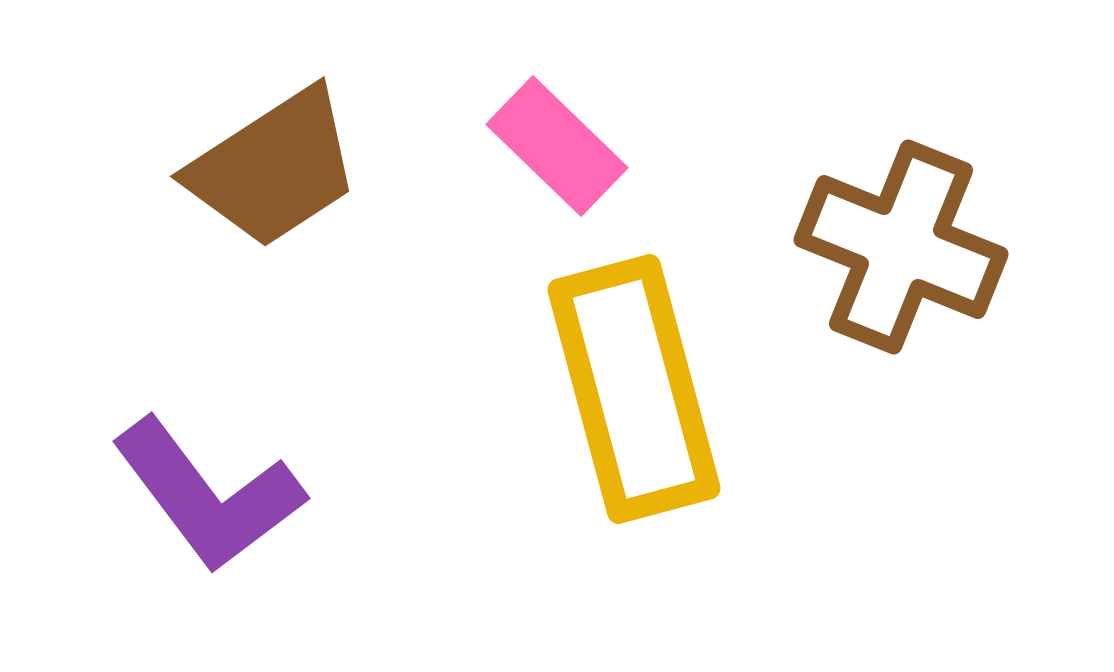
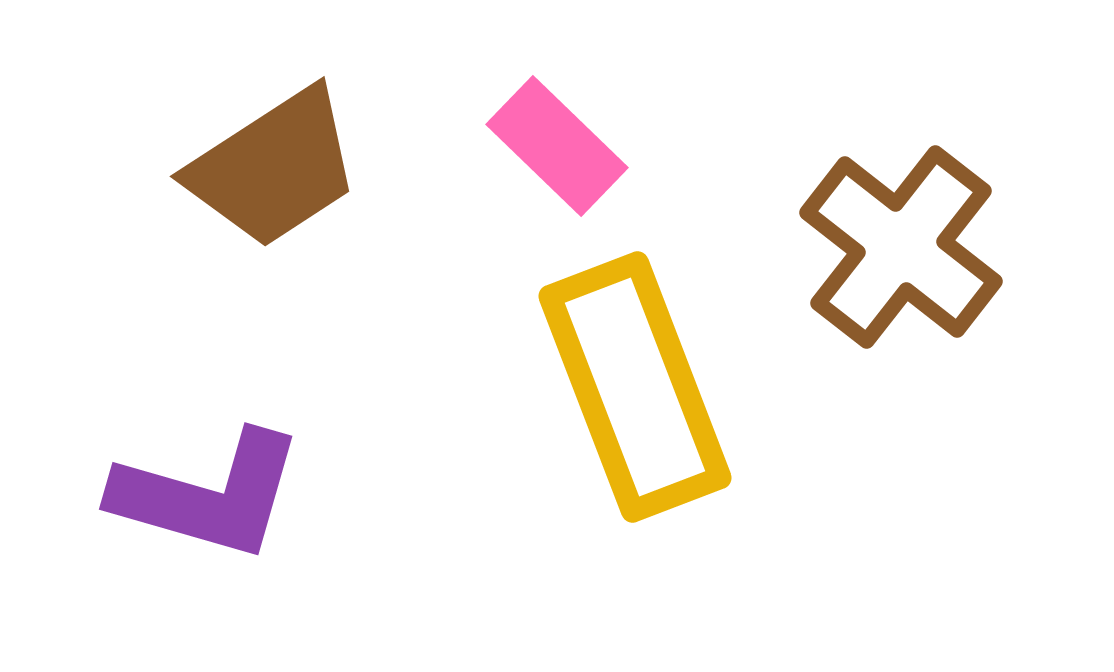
brown cross: rotated 16 degrees clockwise
yellow rectangle: moved 1 px right, 2 px up; rotated 6 degrees counterclockwise
purple L-shape: rotated 37 degrees counterclockwise
